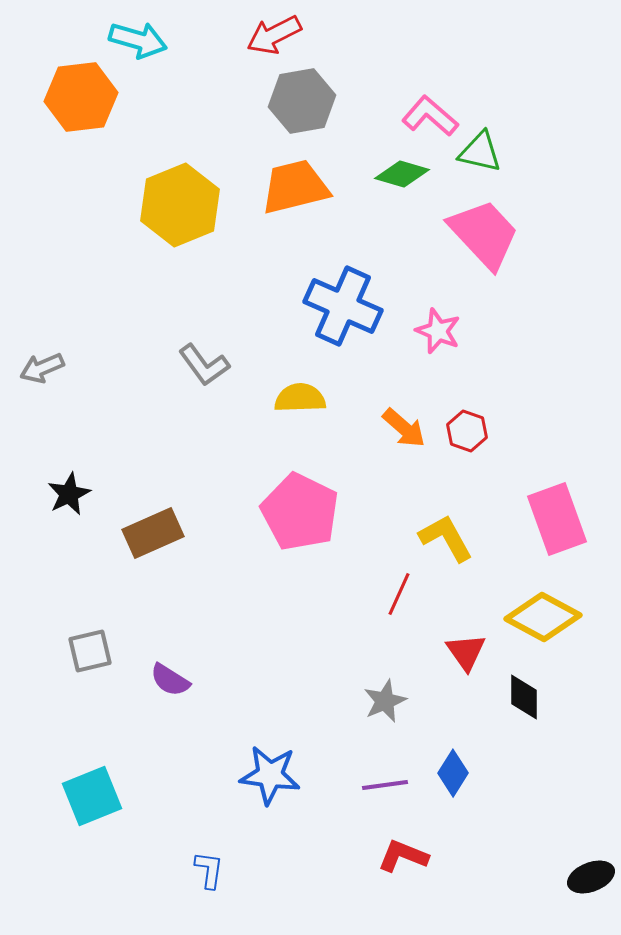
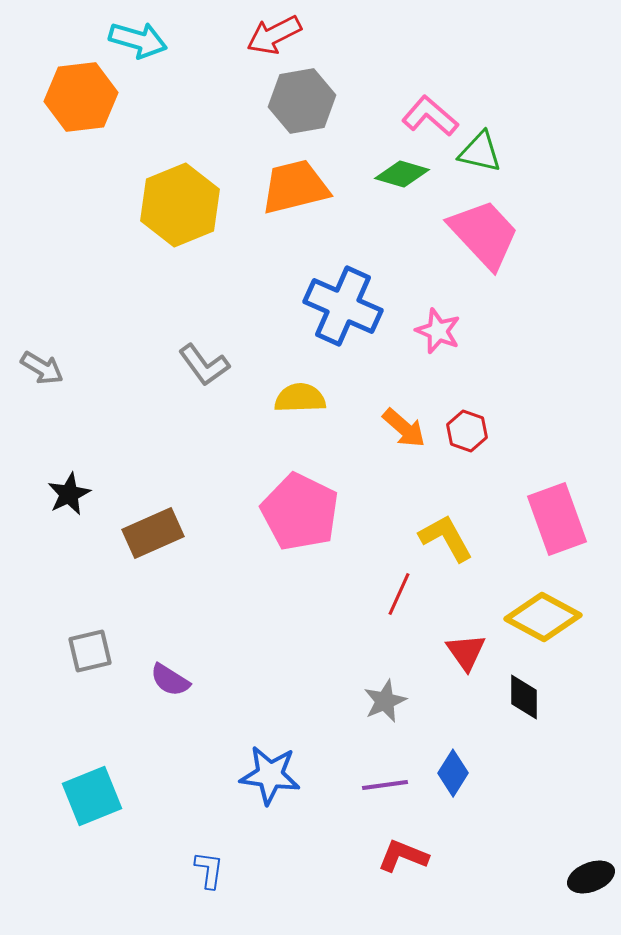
gray arrow: rotated 126 degrees counterclockwise
